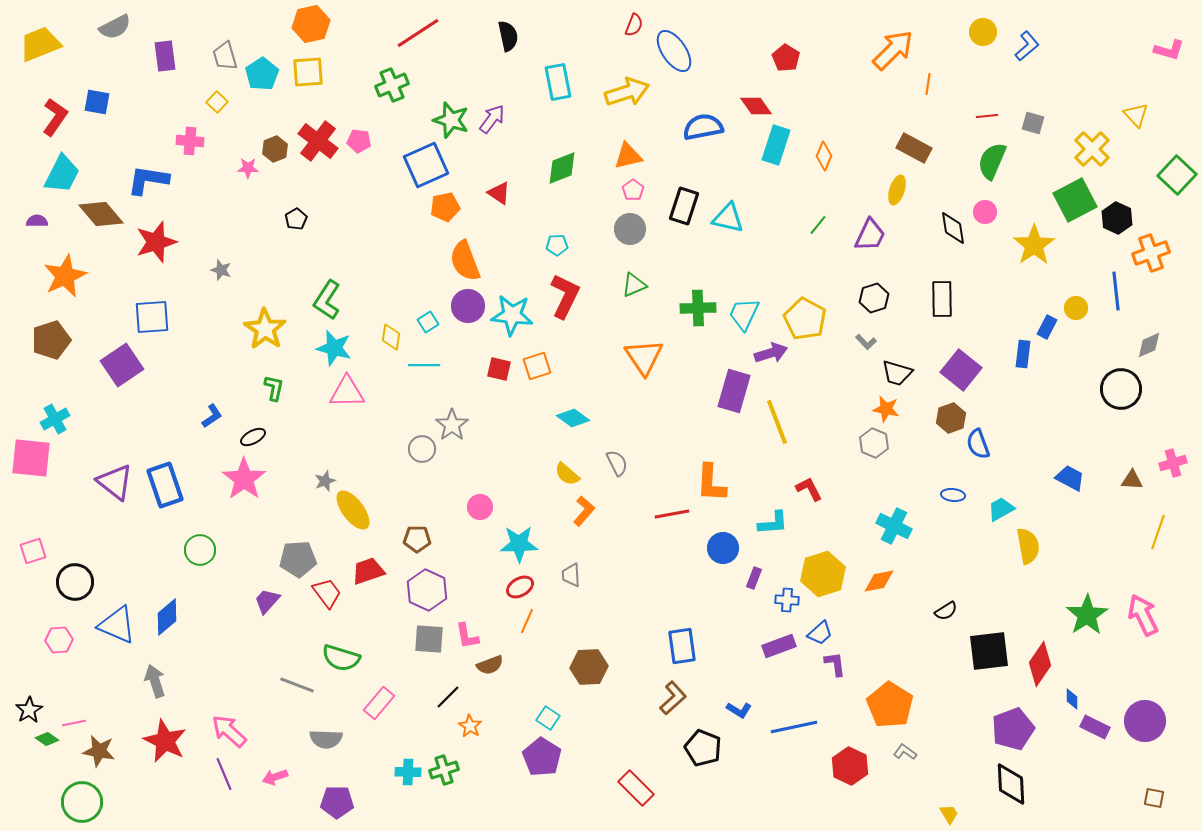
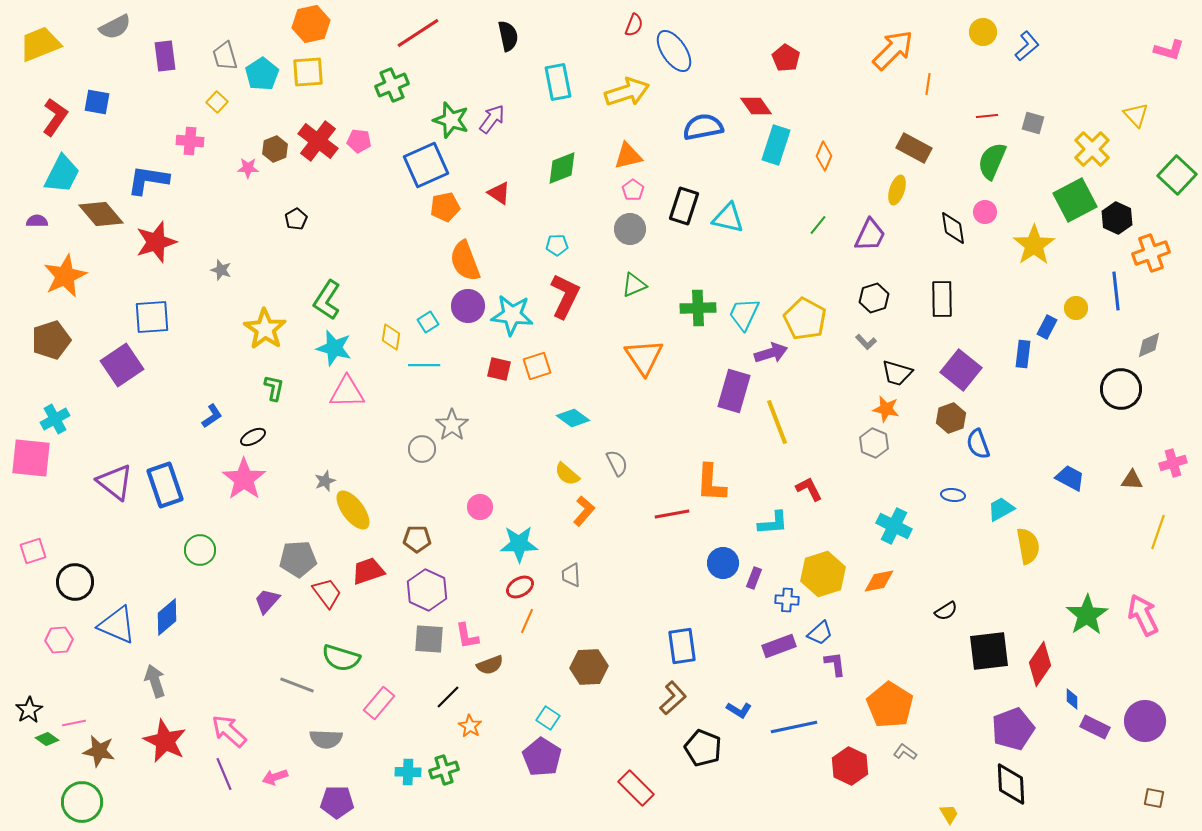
blue circle at (723, 548): moved 15 px down
